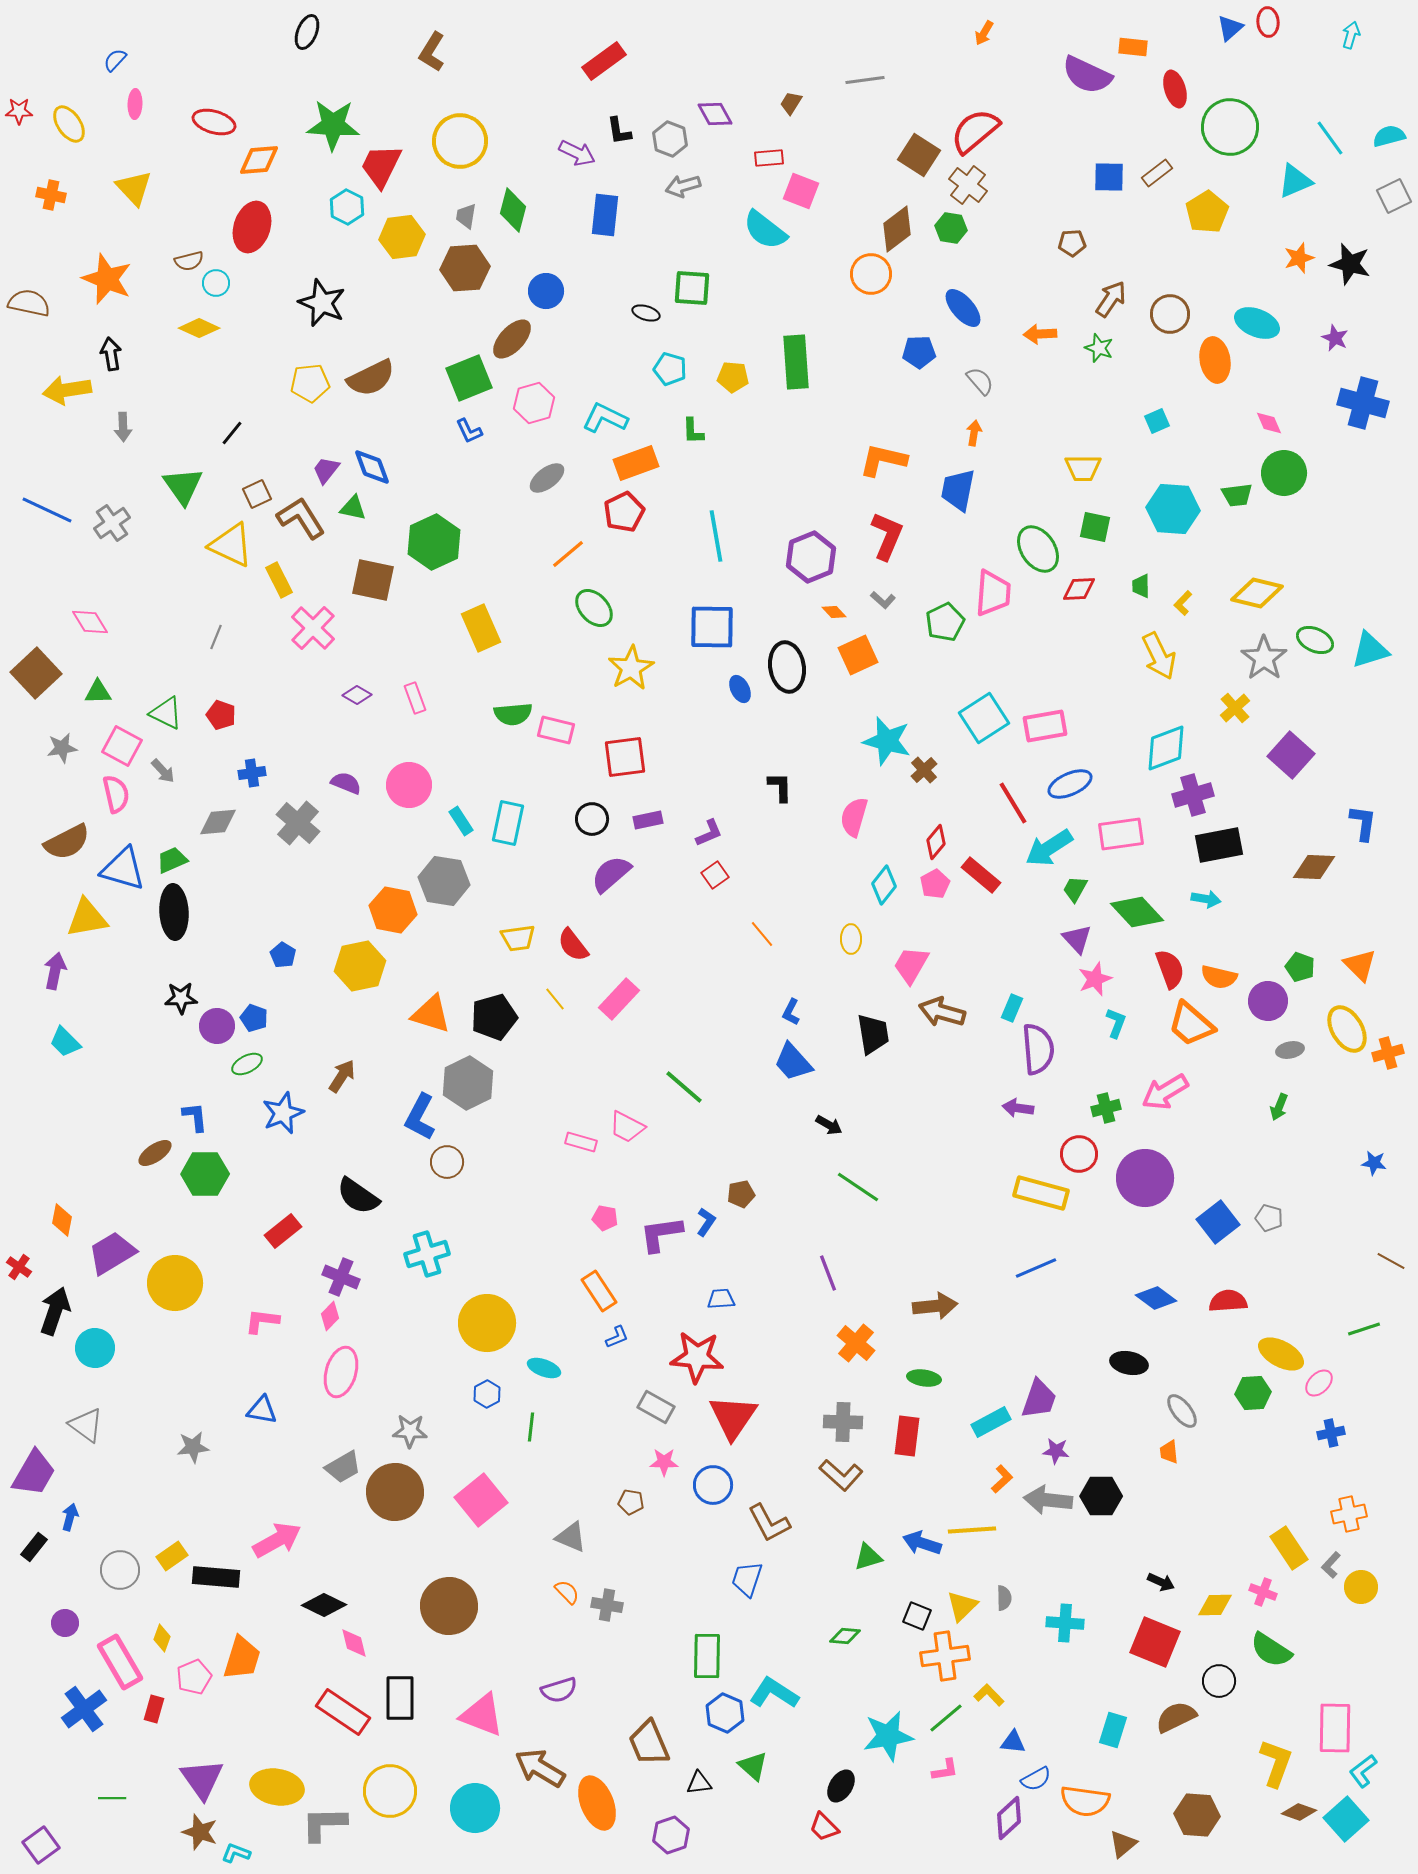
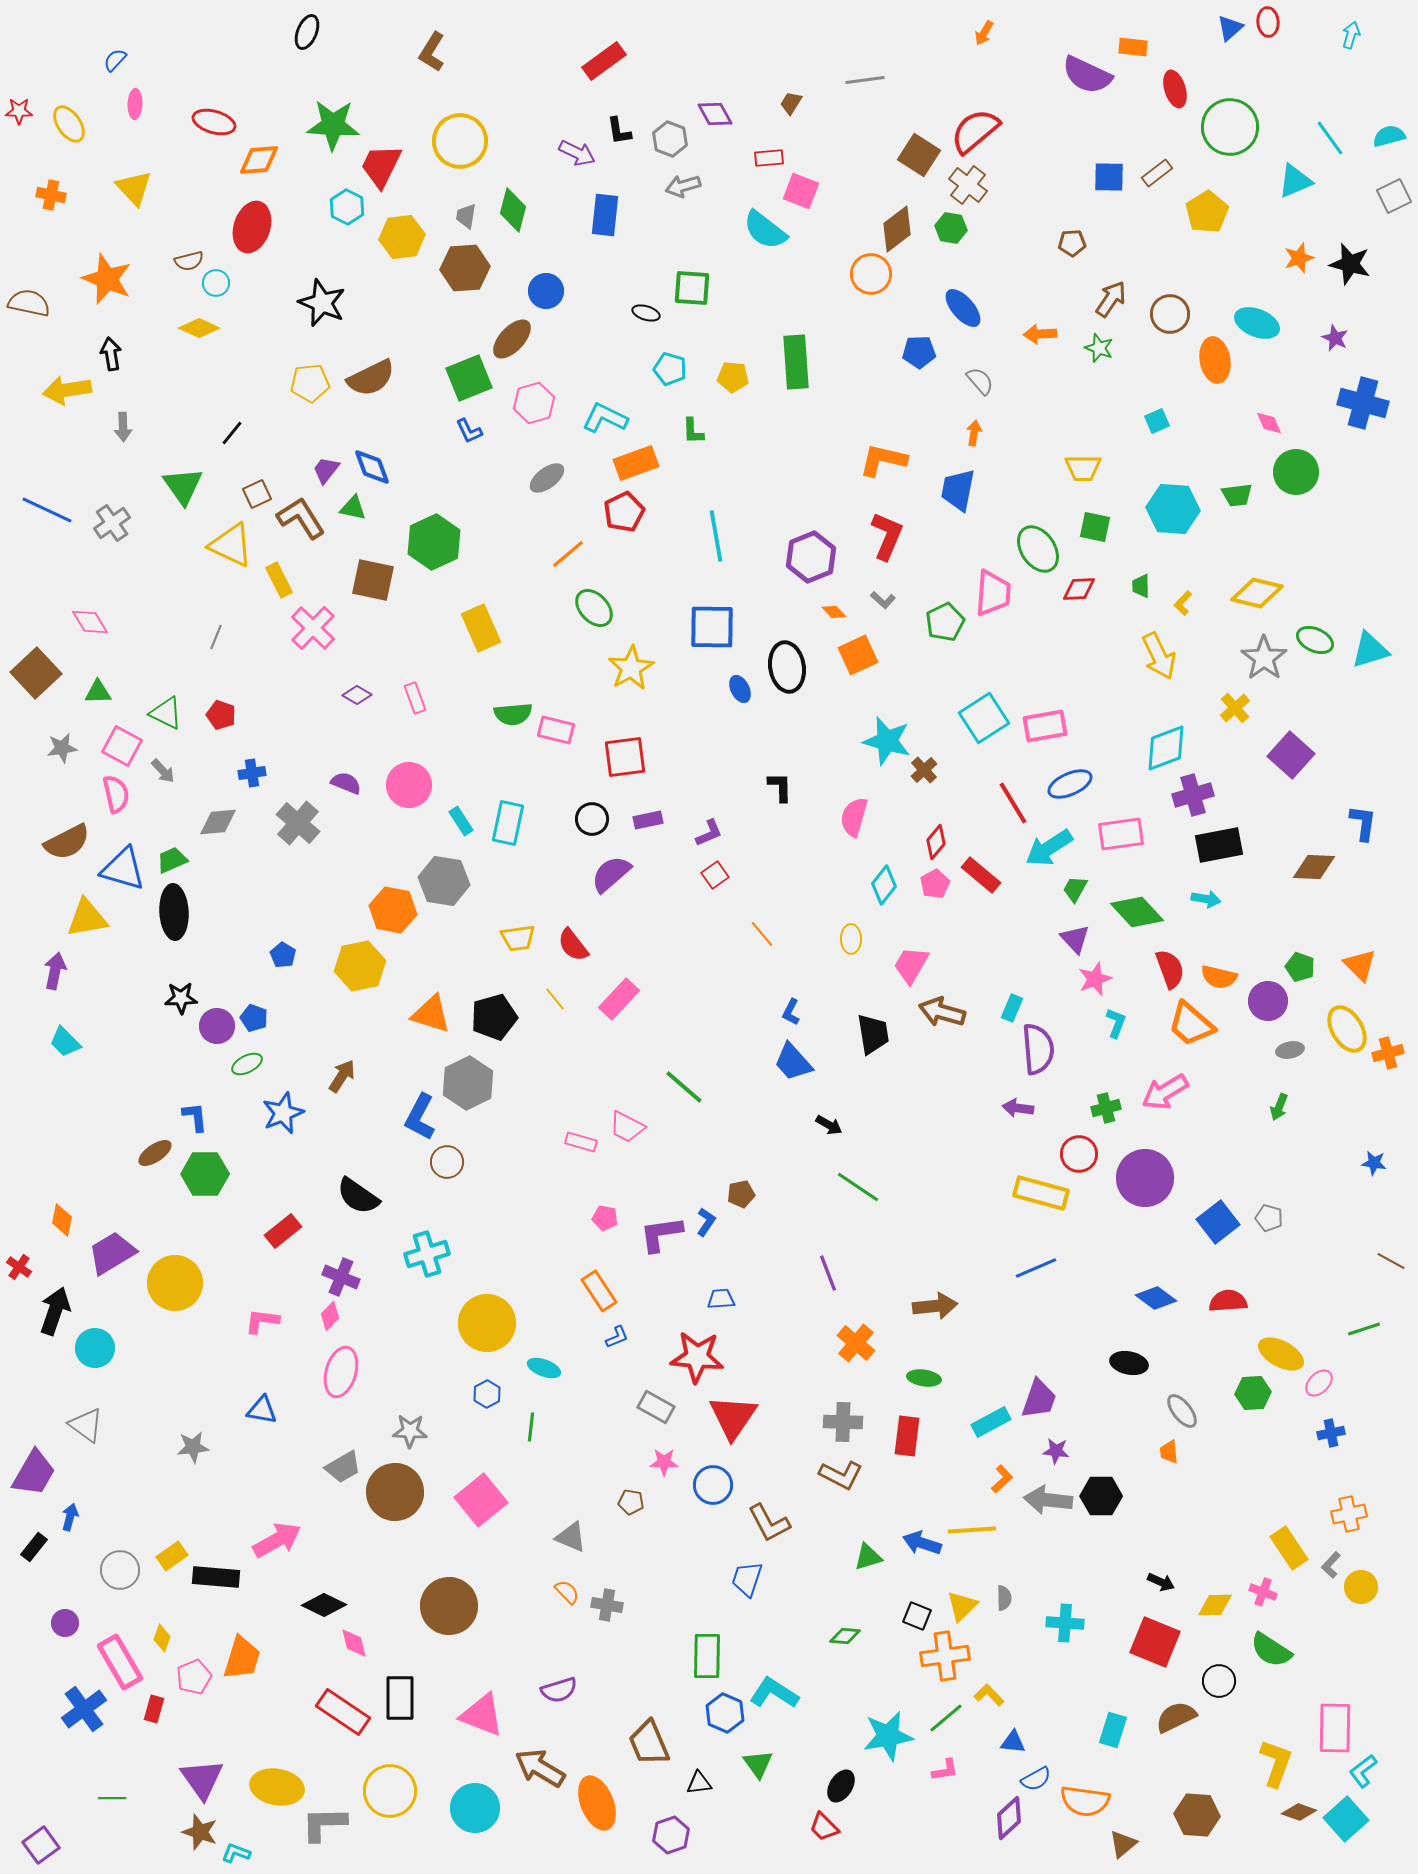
green circle at (1284, 473): moved 12 px right, 1 px up
purple triangle at (1077, 939): moved 2 px left
brown L-shape at (841, 1475): rotated 15 degrees counterclockwise
green triangle at (753, 1766): moved 5 px right, 2 px up; rotated 12 degrees clockwise
